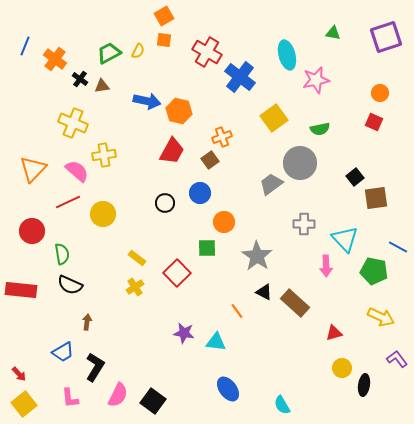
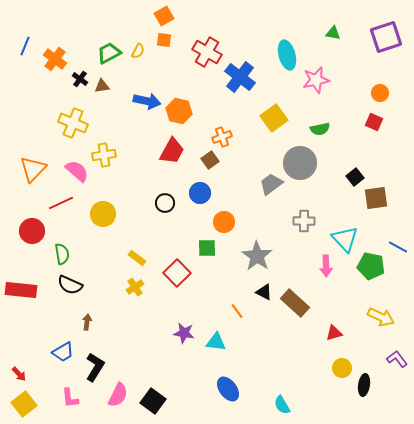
red line at (68, 202): moved 7 px left, 1 px down
gray cross at (304, 224): moved 3 px up
green pentagon at (374, 271): moved 3 px left, 5 px up
